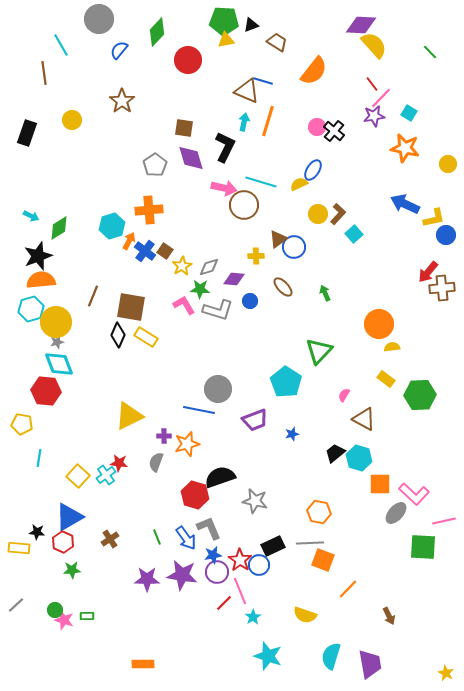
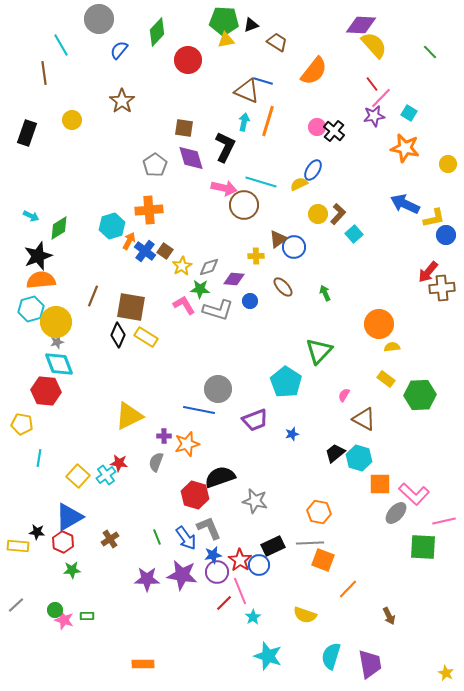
yellow rectangle at (19, 548): moved 1 px left, 2 px up
